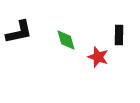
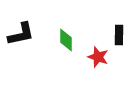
black L-shape: moved 2 px right, 2 px down
green diamond: rotated 15 degrees clockwise
